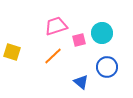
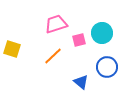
pink trapezoid: moved 2 px up
yellow square: moved 3 px up
